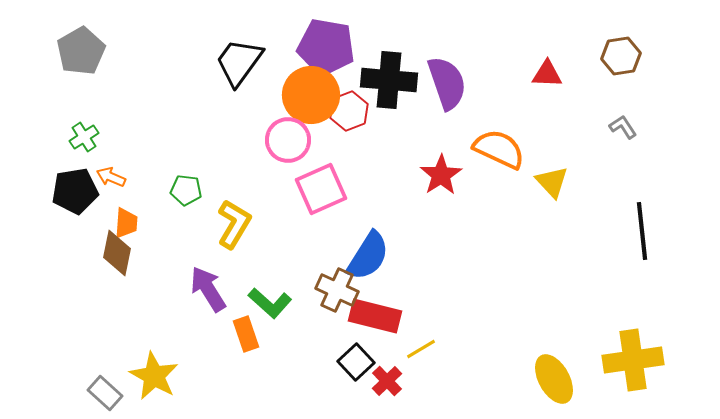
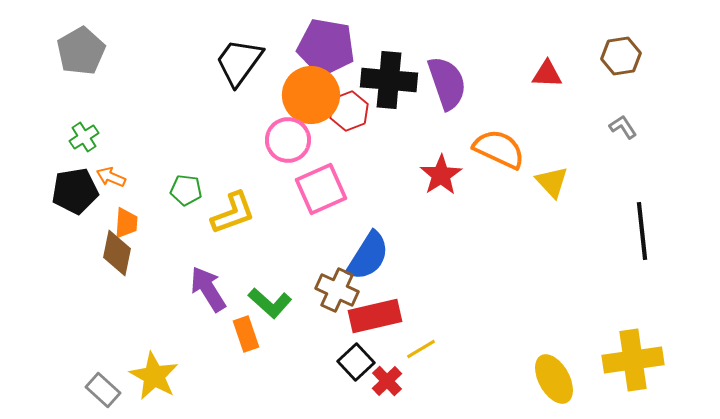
yellow L-shape: moved 1 px left, 11 px up; rotated 39 degrees clockwise
red rectangle: rotated 27 degrees counterclockwise
gray rectangle: moved 2 px left, 3 px up
